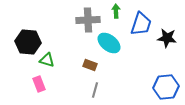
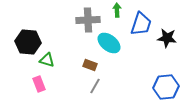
green arrow: moved 1 px right, 1 px up
gray line: moved 4 px up; rotated 14 degrees clockwise
